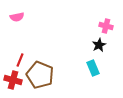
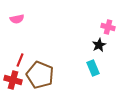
pink semicircle: moved 2 px down
pink cross: moved 2 px right, 1 px down
